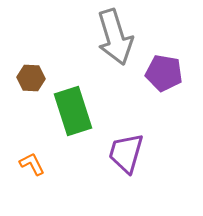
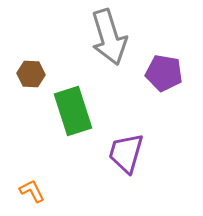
gray arrow: moved 6 px left
brown hexagon: moved 4 px up
orange L-shape: moved 27 px down
